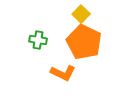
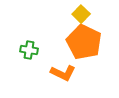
green cross: moved 9 px left, 10 px down
